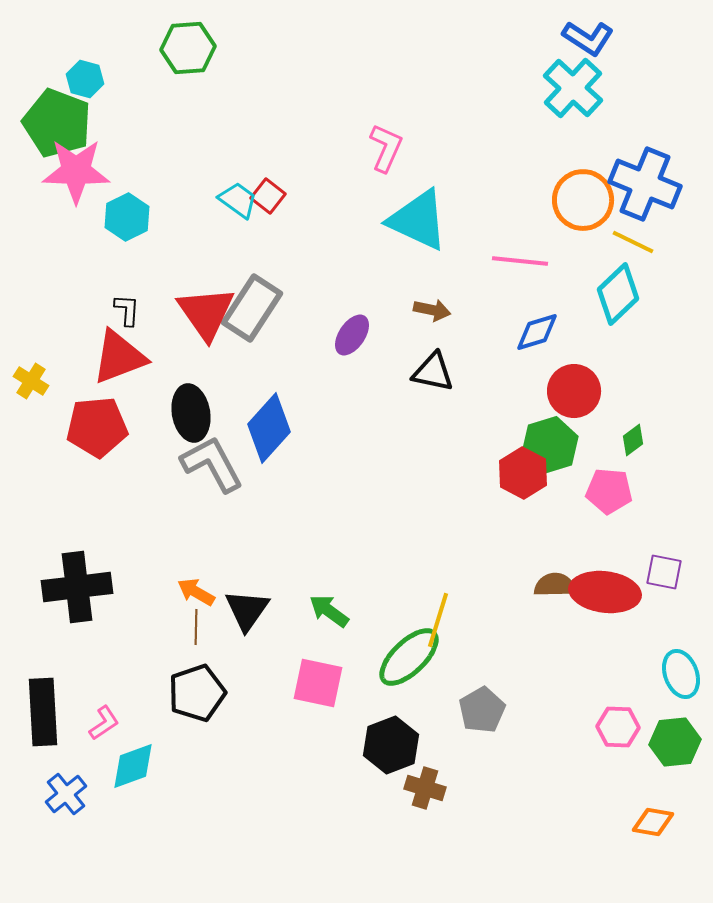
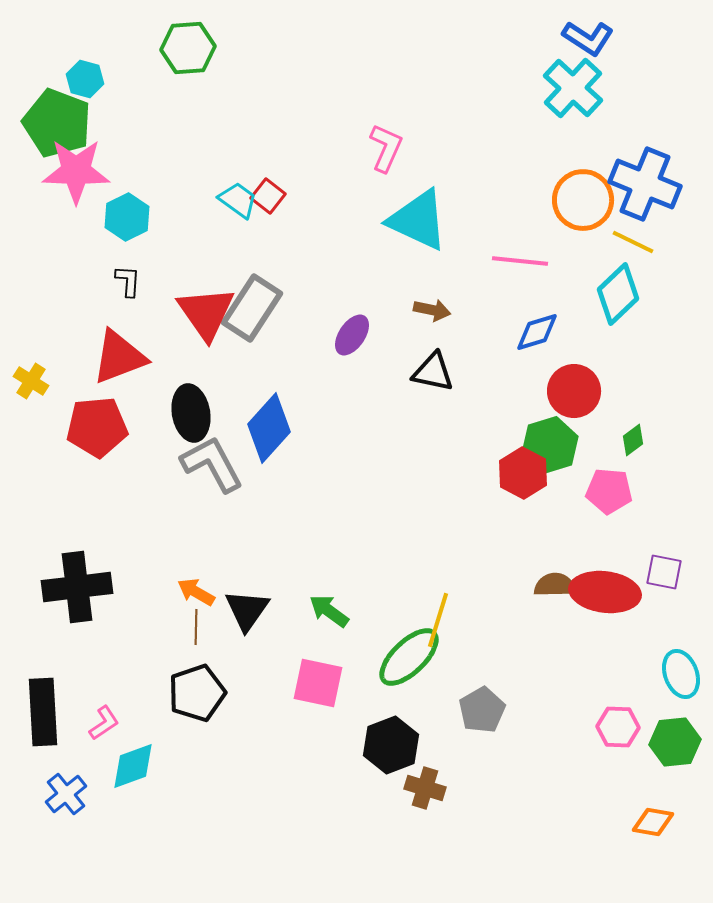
black L-shape at (127, 310): moved 1 px right, 29 px up
